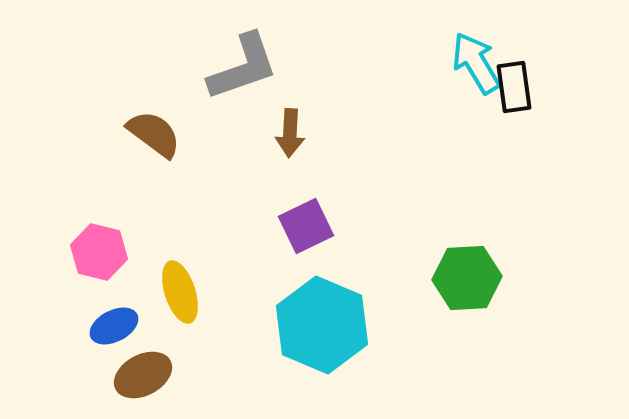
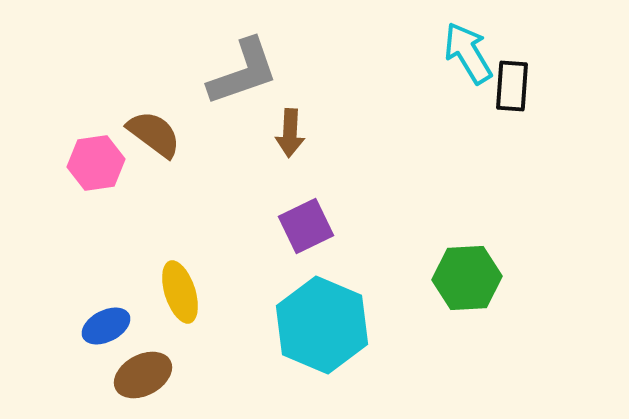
cyan arrow: moved 8 px left, 10 px up
gray L-shape: moved 5 px down
black rectangle: moved 2 px left, 1 px up; rotated 12 degrees clockwise
pink hexagon: moved 3 px left, 89 px up; rotated 22 degrees counterclockwise
blue ellipse: moved 8 px left
